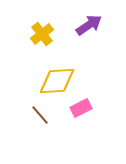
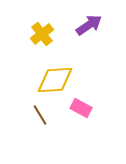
yellow diamond: moved 2 px left, 1 px up
pink rectangle: rotated 55 degrees clockwise
brown line: rotated 10 degrees clockwise
